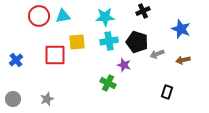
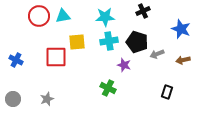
red square: moved 1 px right, 2 px down
blue cross: rotated 24 degrees counterclockwise
green cross: moved 5 px down
